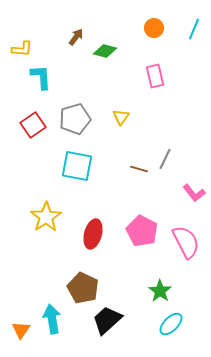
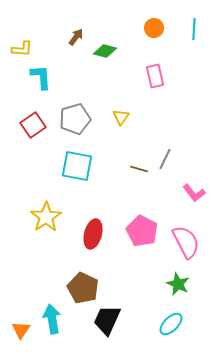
cyan line: rotated 20 degrees counterclockwise
green star: moved 18 px right, 7 px up; rotated 10 degrees counterclockwise
black trapezoid: rotated 24 degrees counterclockwise
